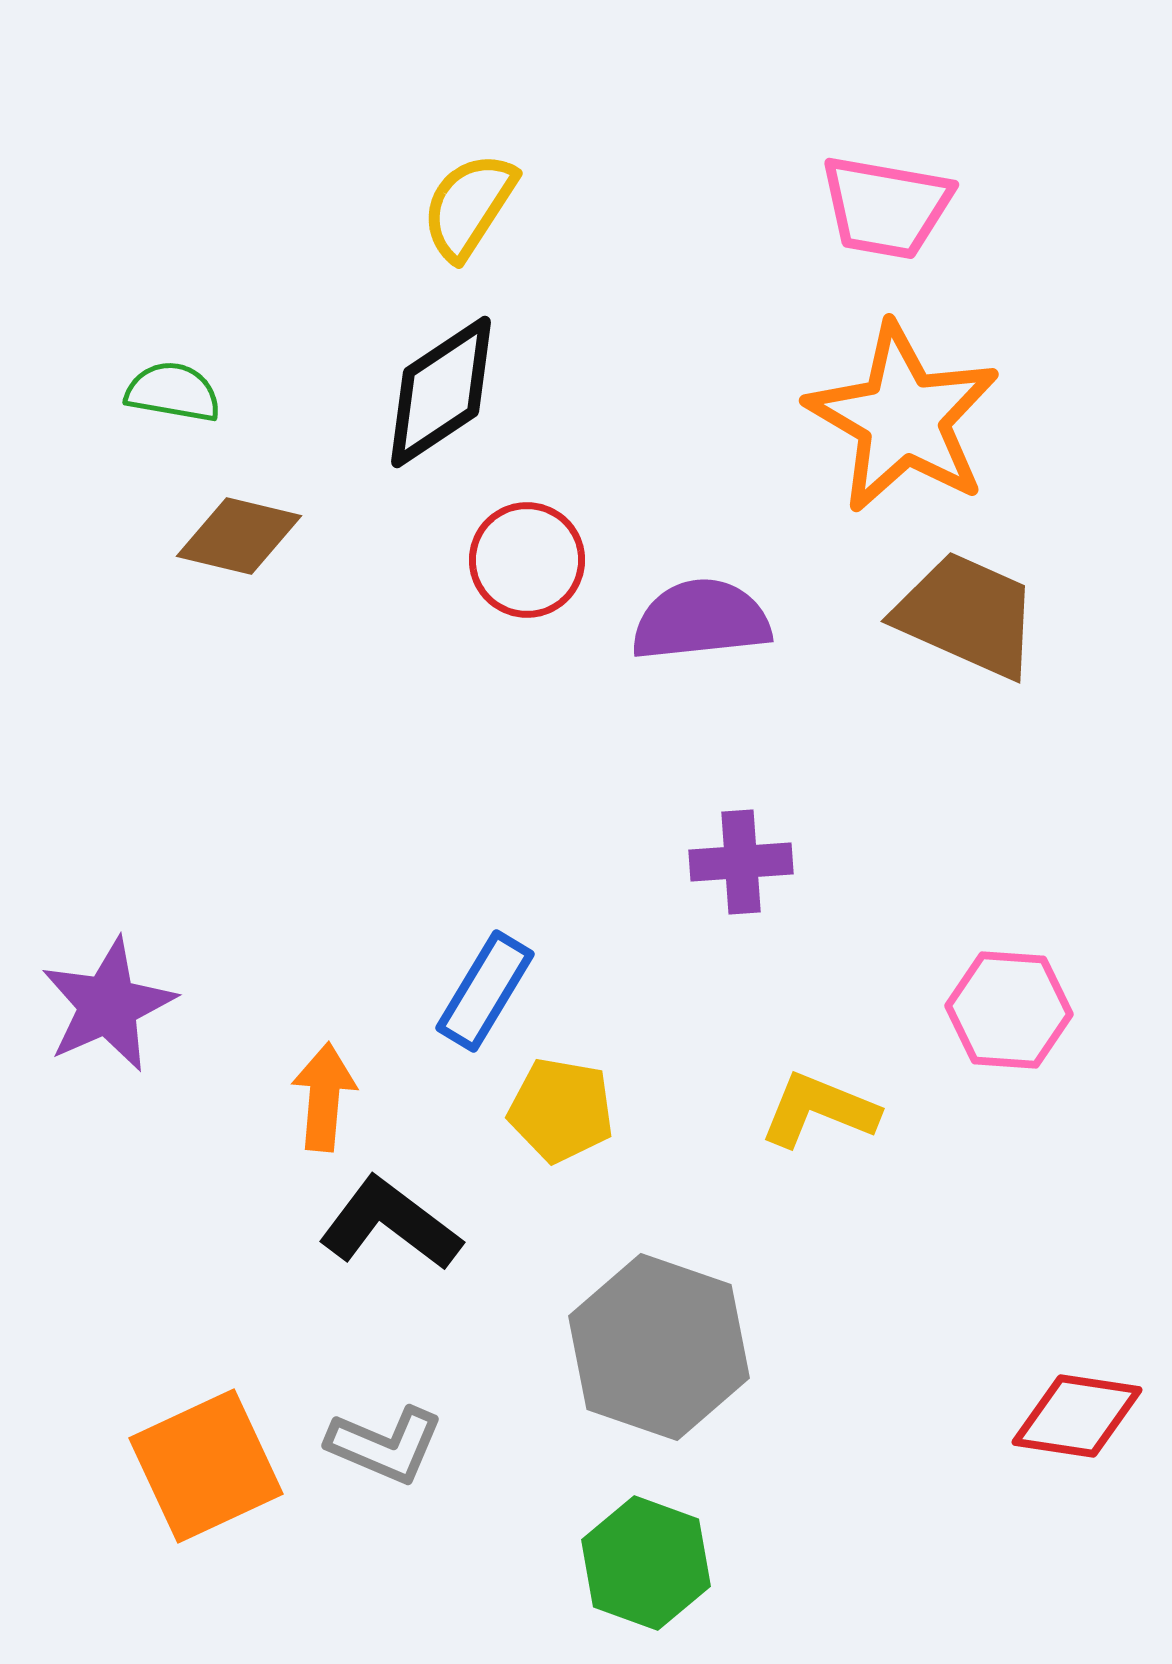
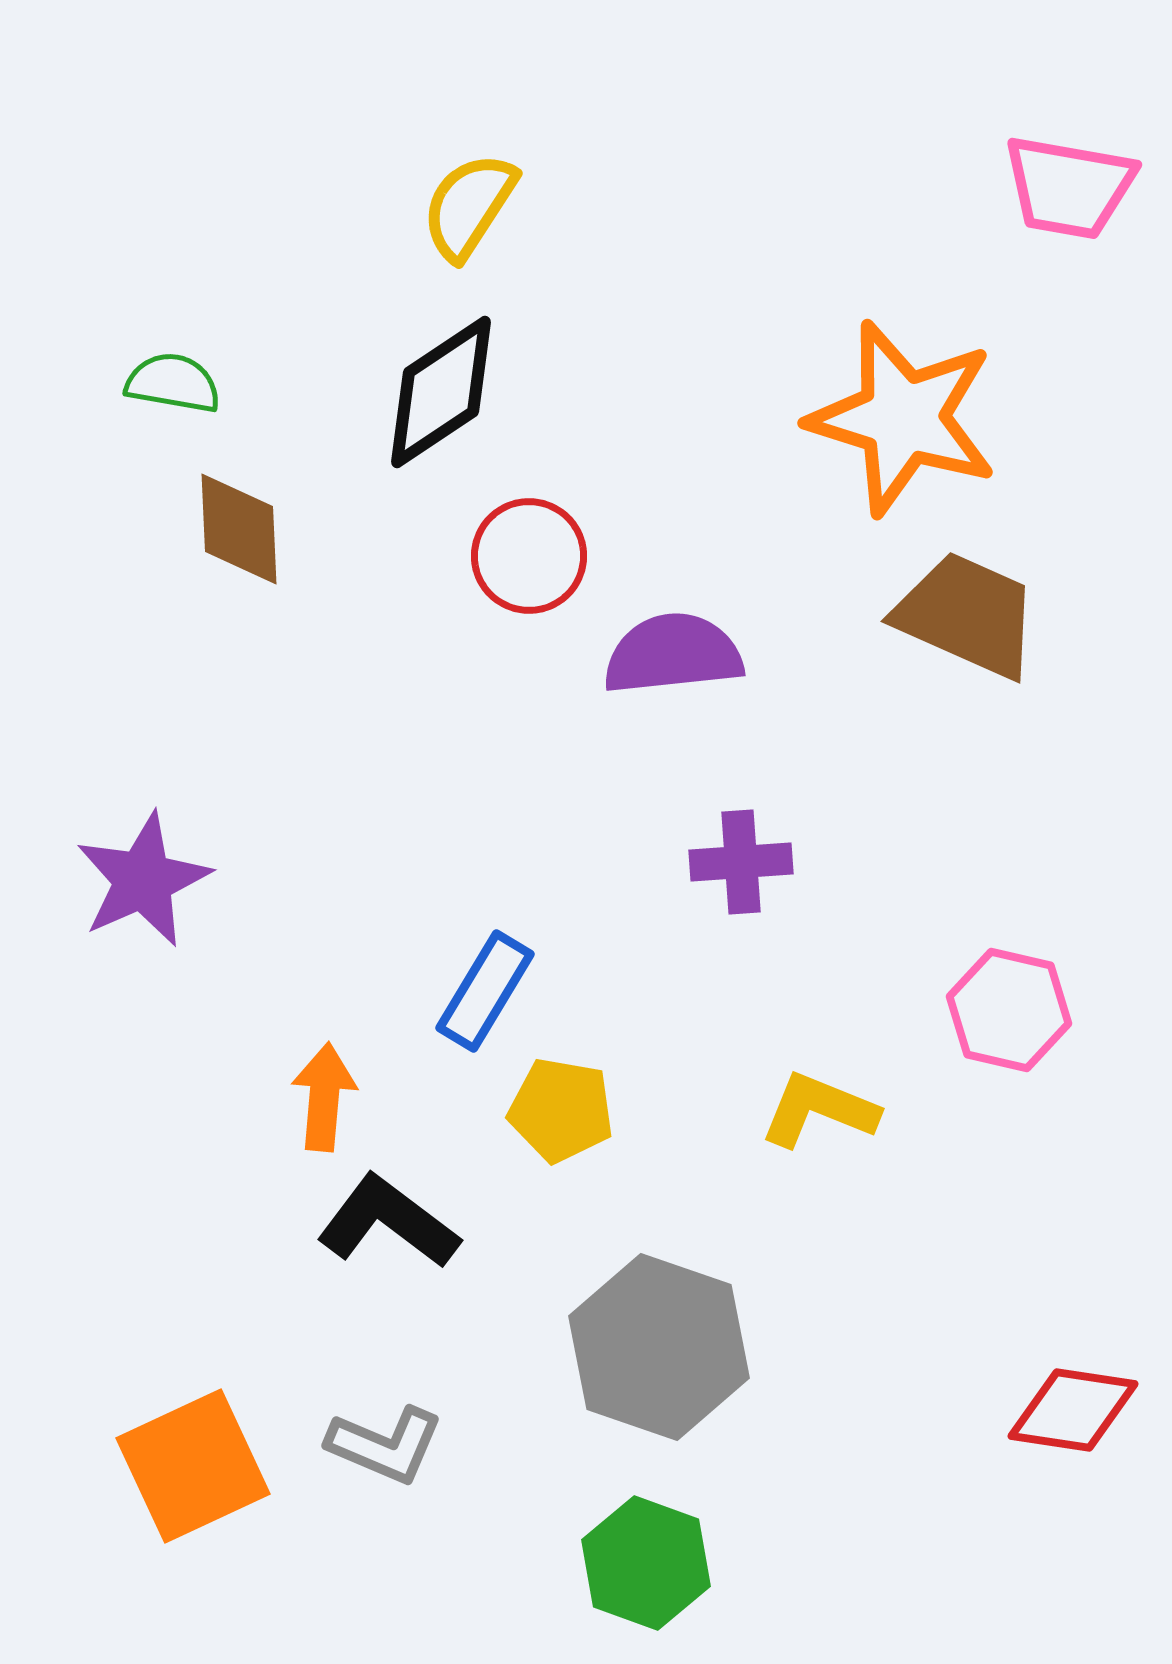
pink trapezoid: moved 183 px right, 20 px up
green semicircle: moved 9 px up
orange star: rotated 13 degrees counterclockwise
brown diamond: moved 7 px up; rotated 74 degrees clockwise
red circle: moved 2 px right, 4 px up
purple semicircle: moved 28 px left, 34 px down
purple star: moved 35 px right, 125 px up
pink hexagon: rotated 9 degrees clockwise
black L-shape: moved 2 px left, 2 px up
red diamond: moved 4 px left, 6 px up
orange square: moved 13 px left
